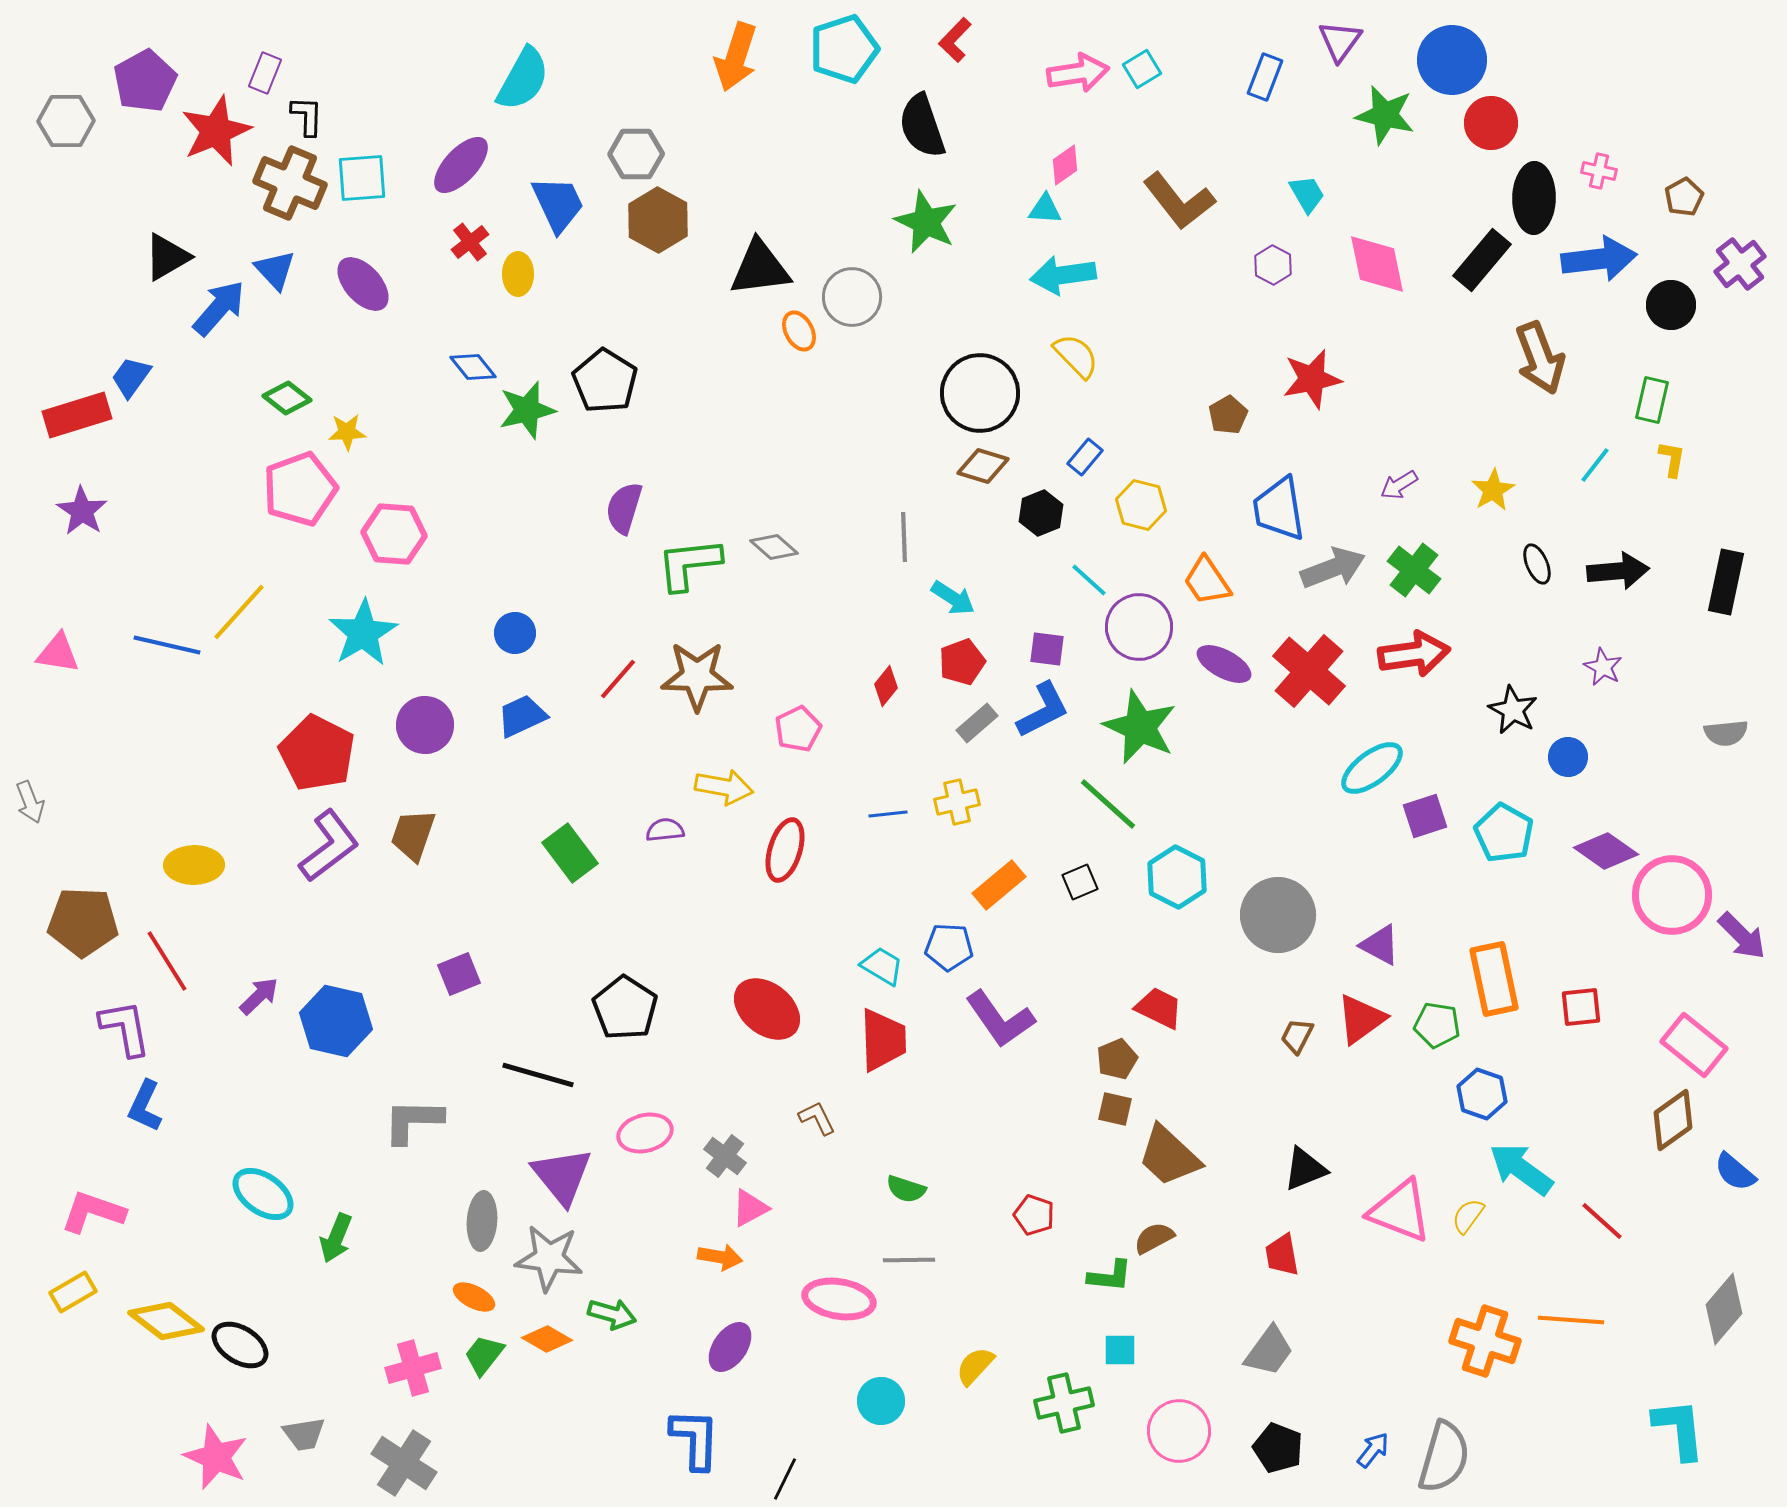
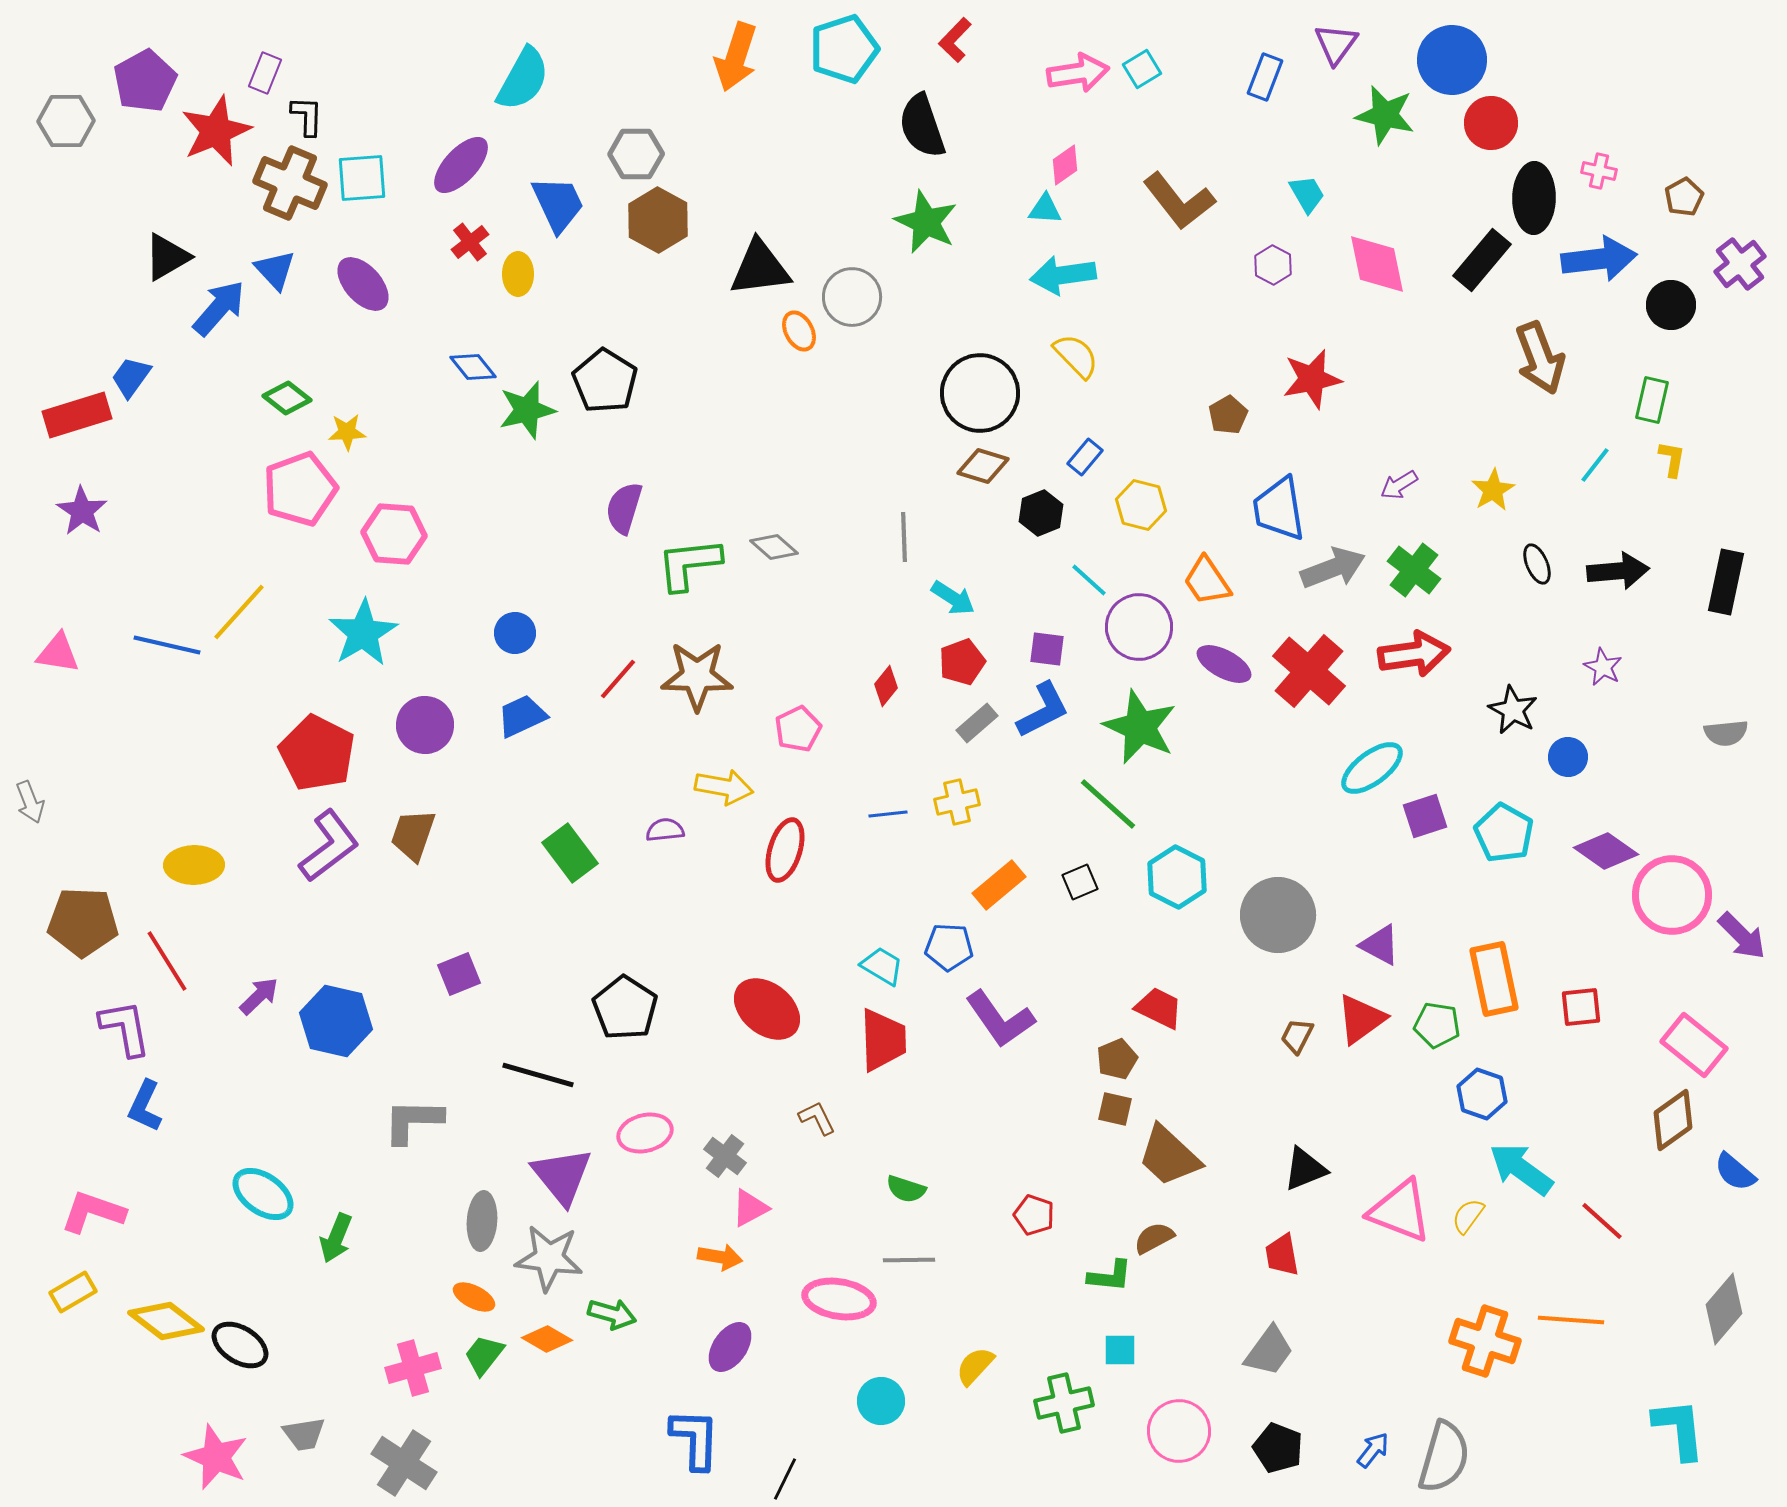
purple triangle at (1340, 41): moved 4 px left, 3 px down
